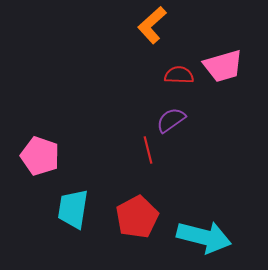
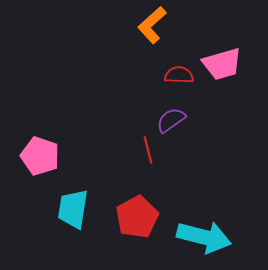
pink trapezoid: moved 1 px left, 2 px up
